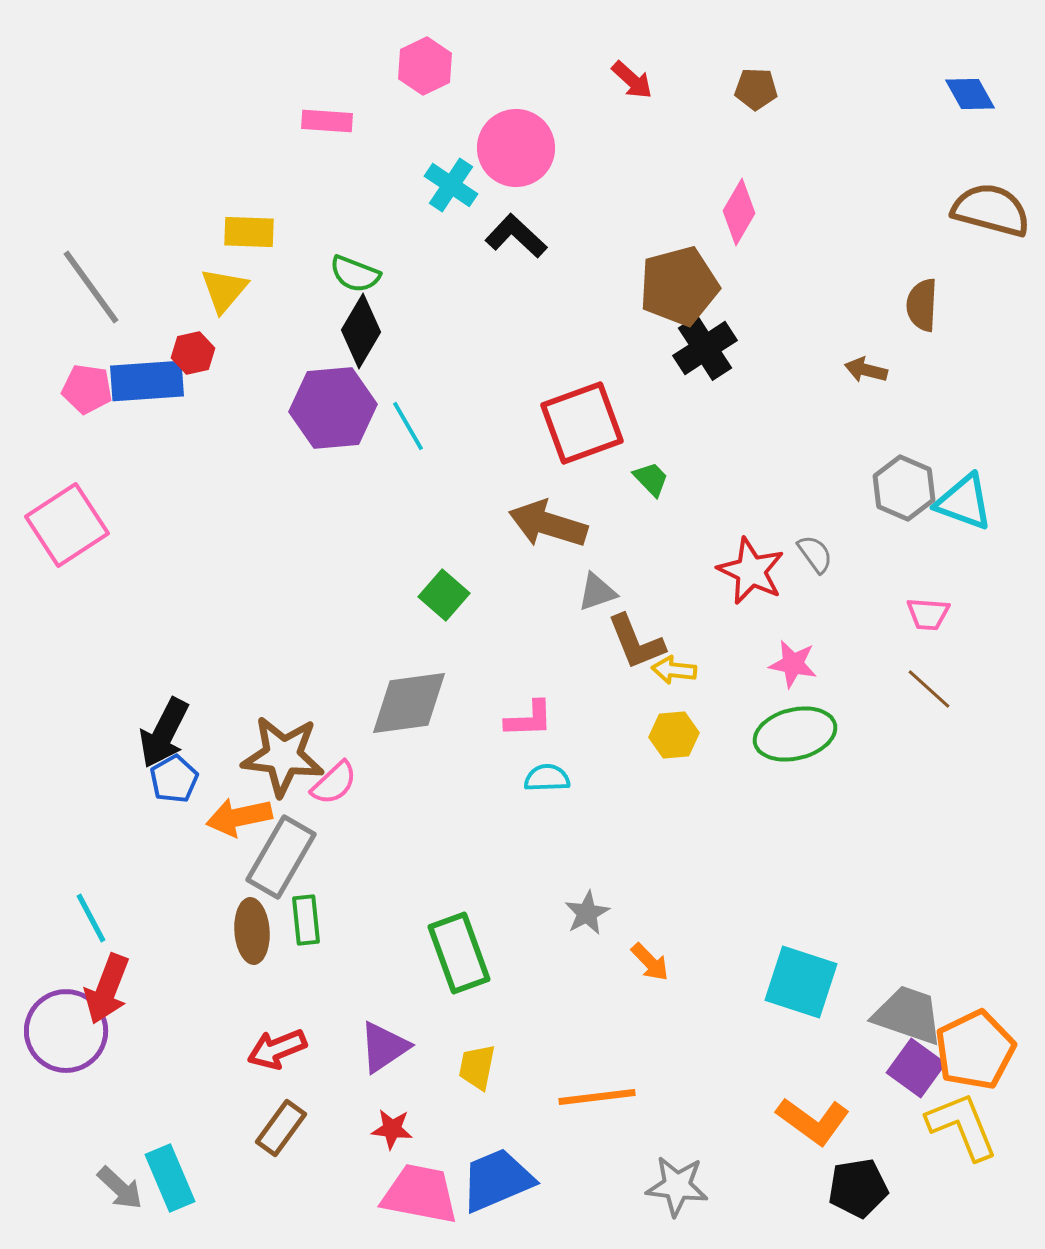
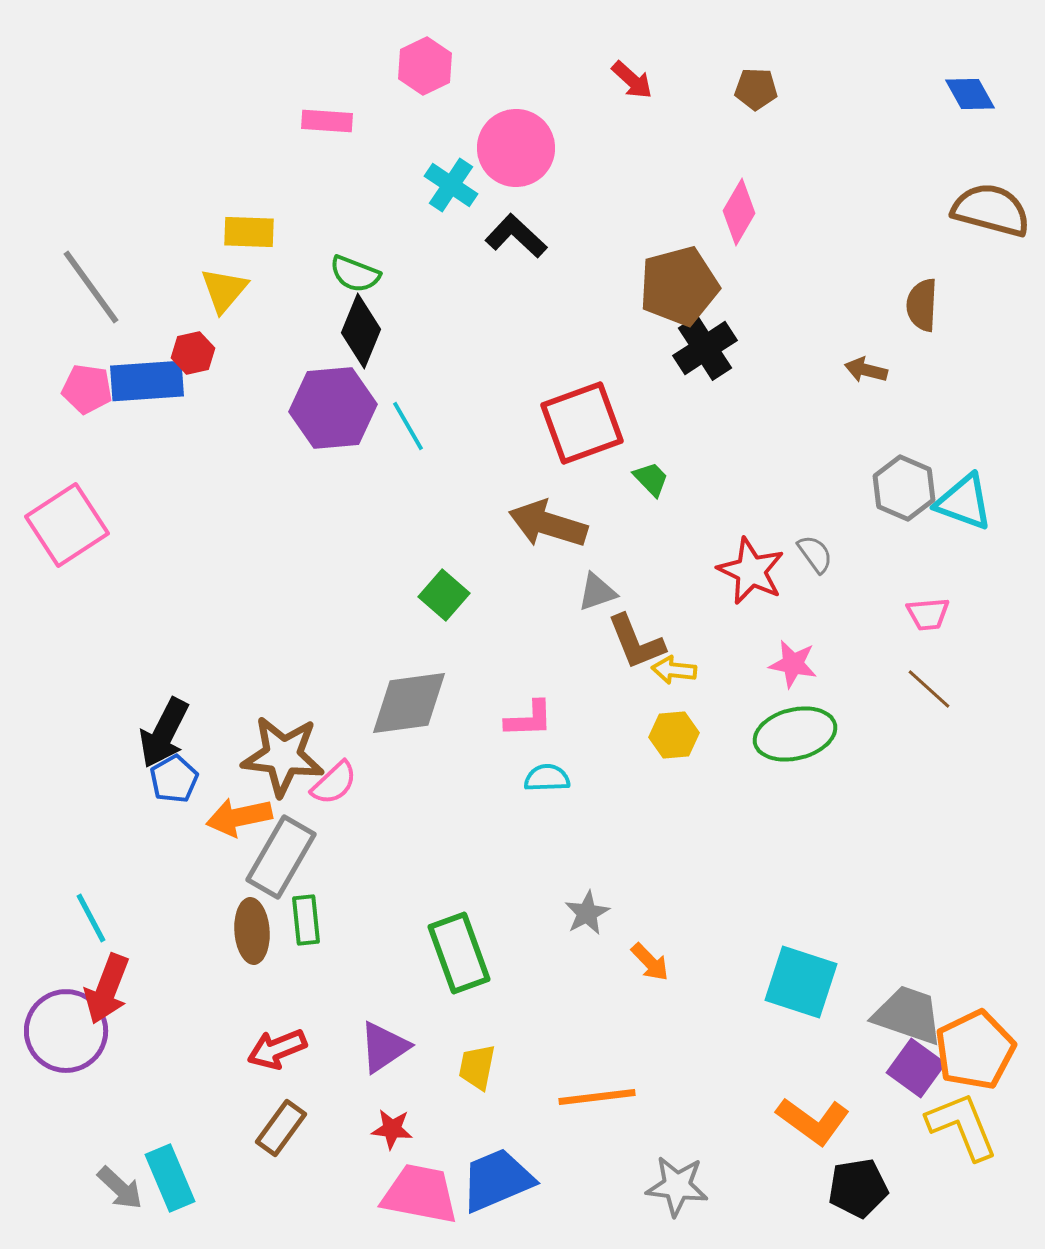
black diamond at (361, 331): rotated 8 degrees counterclockwise
pink trapezoid at (928, 614): rotated 9 degrees counterclockwise
